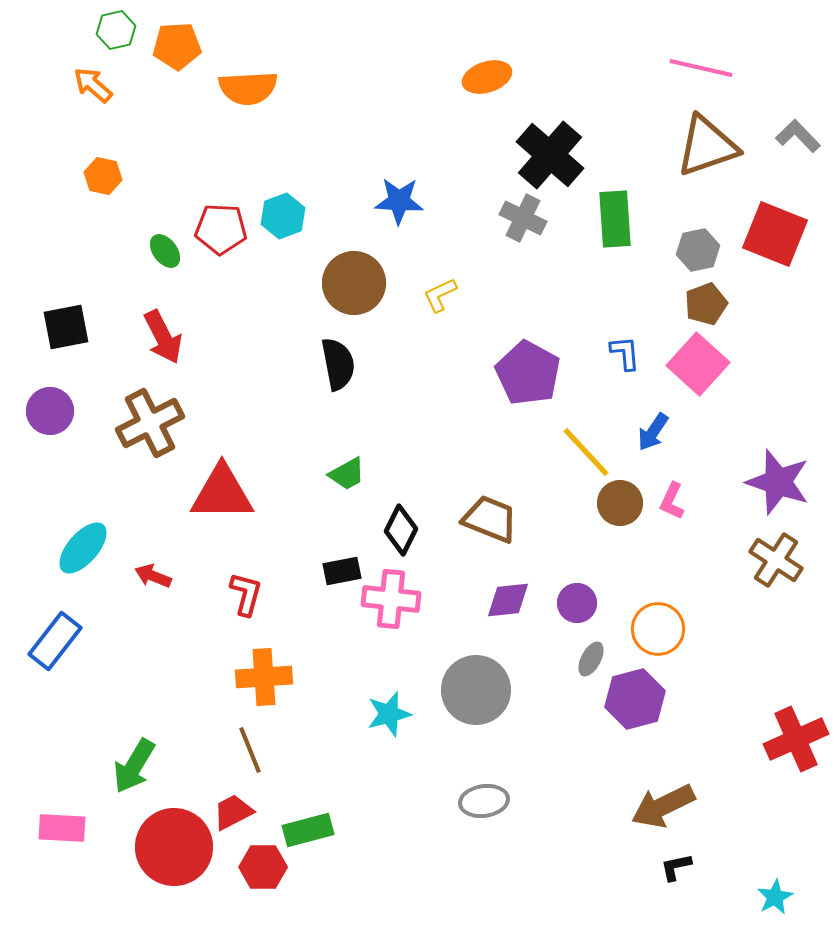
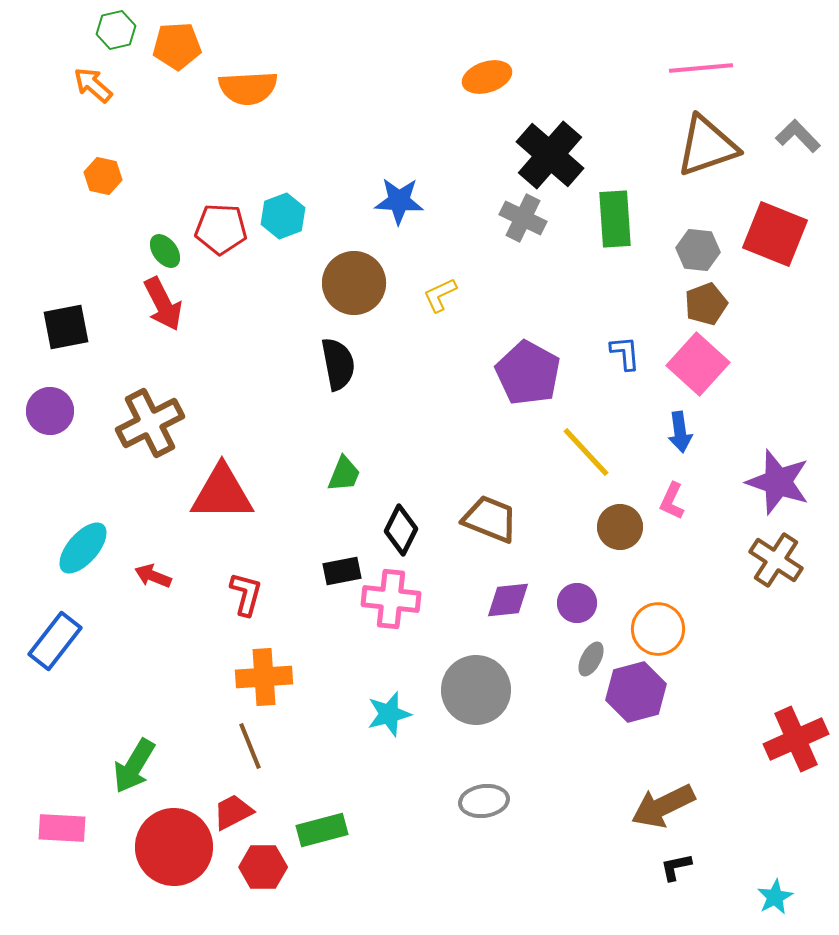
pink line at (701, 68): rotated 18 degrees counterclockwise
gray hexagon at (698, 250): rotated 18 degrees clockwise
red arrow at (163, 337): moved 33 px up
blue arrow at (653, 432): moved 27 px right; rotated 42 degrees counterclockwise
green trapezoid at (347, 474): moved 3 px left; rotated 39 degrees counterclockwise
brown circle at (620, 503): moved 24 px down
purple hexagon at (635, 699): moved 1 px right, 7 px up
brown line at (250, 750): moved 4 px up
green rectangle at (308, 830): moved 14 px right
